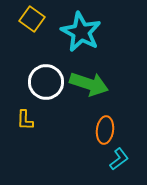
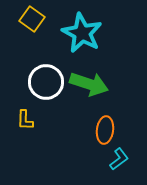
cyan star: moved 1 px right, 1 px down
